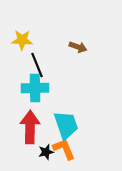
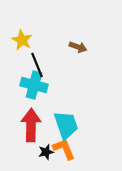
yellow star: rotated 25 degrees clockwise
cyan cross: moved 1 px left, 3 px up; rotated 16 degrees clockwise
red arrow: moved 1 px right, 2 px up
